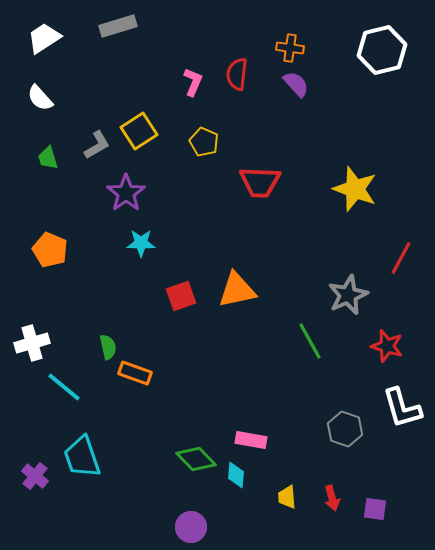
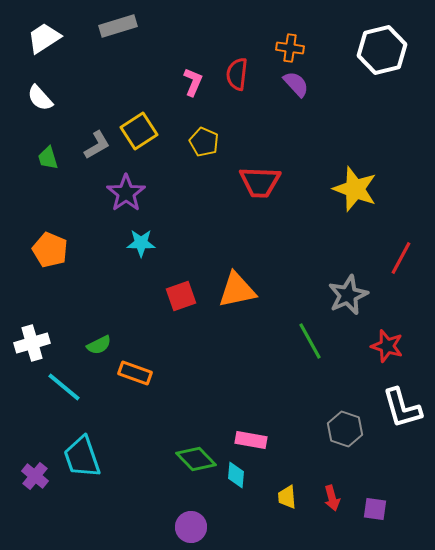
green semicircle: moved 9 px left, 2 px up; rotated 75 degrees clockwise
